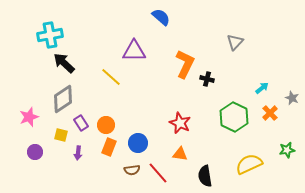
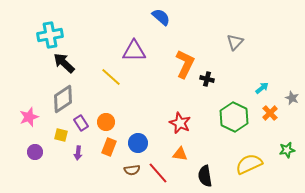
orange circle: moved 3 px up
